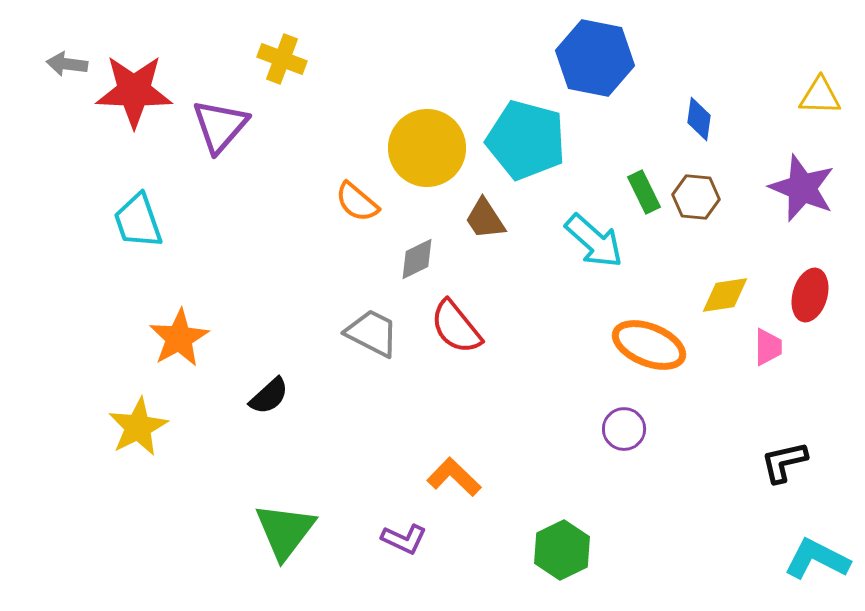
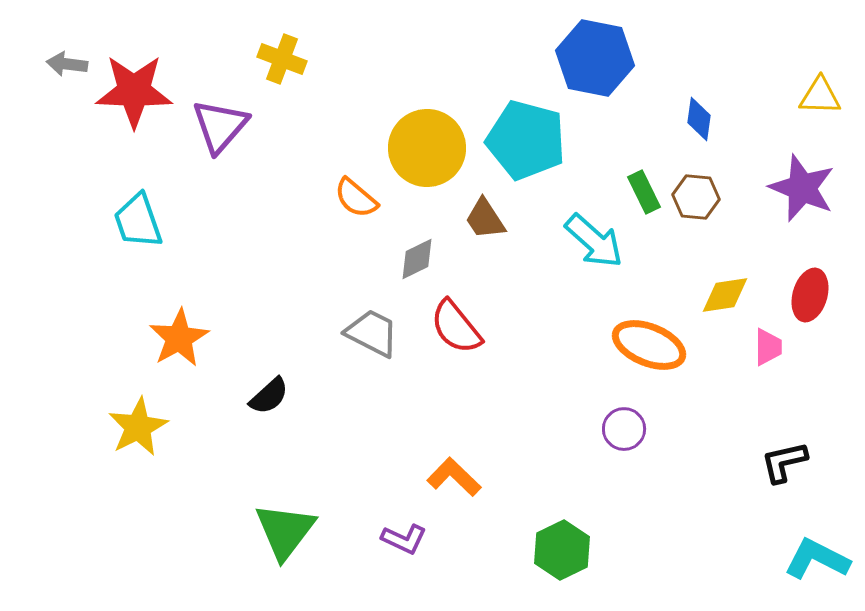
orange semicircle: moved 1 px left, 4 px up
